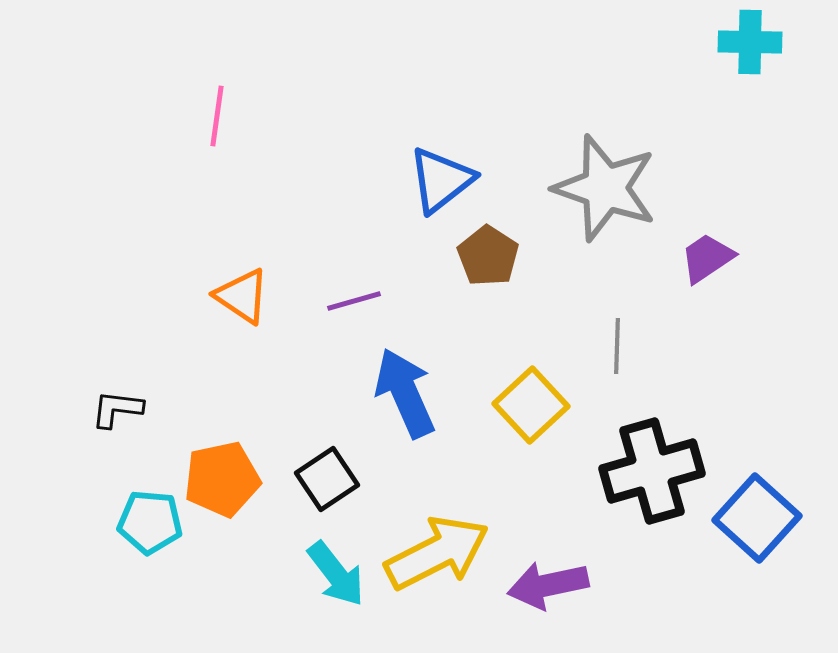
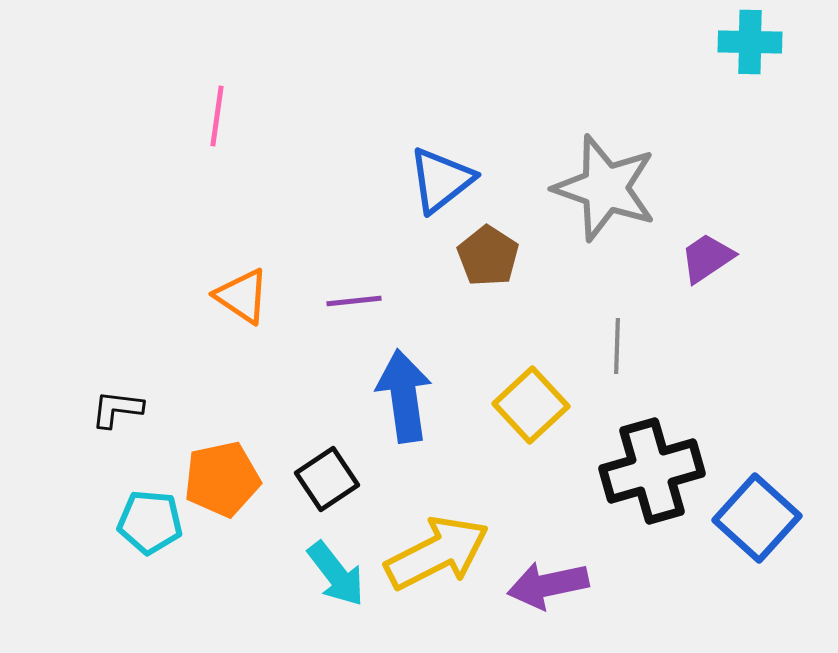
purple line: rotated 10 degrees clockwise
blue arrow: moved 1 px left, 3 px down; rotated 16 degrees clockwise
